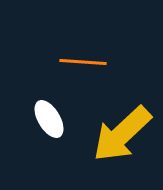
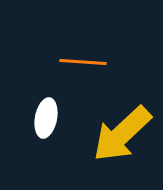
white ellipse: moved 3 px left, 1 px up; rotated 42 degrees clockwise
